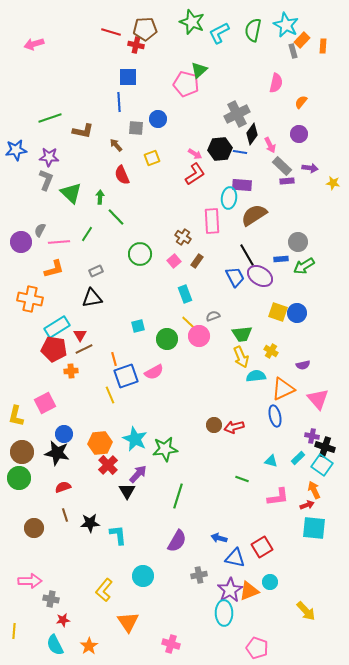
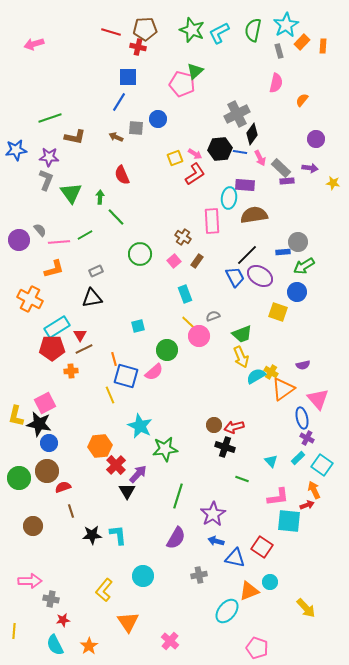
green star at (192, 22): moved 8 px down
cyan star at (286, 25): rotated 15 degrees clockwise
orange rectangle at (302, 40): moved 2 px down
red cross at (136, 45): moved 2 px right, 2 px down
gray rectangle at (293, 51): moved 14 px left
green triangle at (199, 70): moved 4 px left, 1 px down
pink pentagon at (186, 84): moved 4 px left
blue line at (119, 102): rotated 36 degrees clockwise
orange semicircle at (301, 102): moved 1 px right, 2 px up
brown L-shape at (83, 131): moved 8 px left, 6 px down
purple circle at (299, 134): moved 17 px right, 5 px down
brown arrow at (116, 145): moved 8 px up; rotated 24 degrees counterclockwise
pink arrow at (270, 145): moved 10 px left, 13 px down
yellow square at (152, 158): moved 23 px right
gray rectangle at (282, 166): moved 1 px left, 2 px down
purple rectangle at (242, 185): moved 3 px right
green triangle at (71, 193): rotated 10 degrees clockwise
brown semicircle at (254, 215): rotated 24 degrees clockwise
gray semicircle at (40, 230): rotated 112 degrees clockwise
green line at (87, 234): moved 2 px left, 1 px down; rotated 28 degrees clockwise
purple circle at (21, 242): moved 2 px left, 2 px up
black line at (247, 255): rotated 75 degrees clockwise
blue rectangle at (281, 259): moved 2 px right, 7 px up
orange cross at (30, 299): rotated 15 degrees clockwise
blue circle at (297, 313): moved 21 px up
green trapezoid at (242, 334): rotated 15 degrees counterclockwise
green circle at (167, 339): moved 11 px down
red pentagon at (54, 349): moved 2 px left, 1 px up; rotated 10 degrees counterclockwise
yellow cross at (271, 351): moved 21 px down
pink semicircle at (154, 372): rotated 12 degrees counterclockwise
blue square at (126, 376): rotated 35 degrees clockwise
cyan semicircle at (256, 376): rotated 24 degrees counterclockwise
orange triangle at (283, 389): rotated 10 degrees counterclockwise
blue ellipse at (275, 416): moved 27 px right, 2 px down
blue circle at (64, 434): moved 15 px left, 9 px down
purple cross at (312, 436): moved 5 px left, 2 px down; rotated 16 degrees clockwise
cyan star at (135, 439): moved 5 px right, 13 px up
orange hexagon at (100, 443): moved 3 px down
black cross at (325, 447): moved 100 px left
brown circle at (22, 452): moved 25 px right, 19 px down
black star at (57, 453): moved 18 px left, 29 px up
cyan triangle at (271, 461): rotated 32 degrees clockwise
red cross at (108, 465): moved 8 px right
brown line at (65, 515): moved 6 px right, 4 px up
black star at (90, 523): moved 2 px right, 12 px down
brown circle at (34, 528): moved 1 px left, 2 px up
cyan square at (314, 528): moved 25 px left, 7 px up
blue arrow at (219, 538): moved 3 px left, 3 px down
purple semicircle at (177, 541): moved 1 px left, 3 px up
red square at (262, 547): rotated 25 degrees counterclockwise
purple star at (230, 590): moved 17 px left, 76 px up
yellow arrow at (306, 611): moved 3 px up
cyan ellipse at (224, 613): moved 3 px right, 2 px up; rotated 40 degrees clockwise
pink cross at (171, 644): moved 1 px left, 3 px up; rotated 24 degrees clockwise
